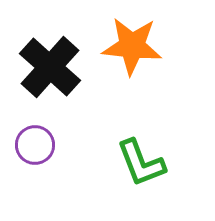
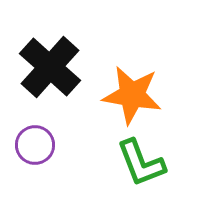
orange star: moved 49 px down; rotated 4 degrees clockwise
